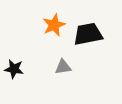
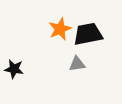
orange star: moved 6 px right, 4 px down
gray triangle: moved 14 px right, 3 px up
